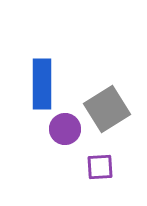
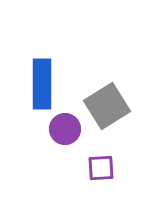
gray square: moved 3 px up
purple square: moved 1 px right, 1 px down
